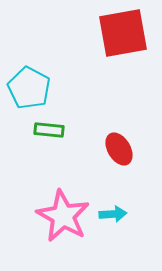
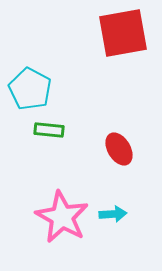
cyan pentagon: moved 1 px right, 1 px down
pink star: moved 1 px left, 1 px down
